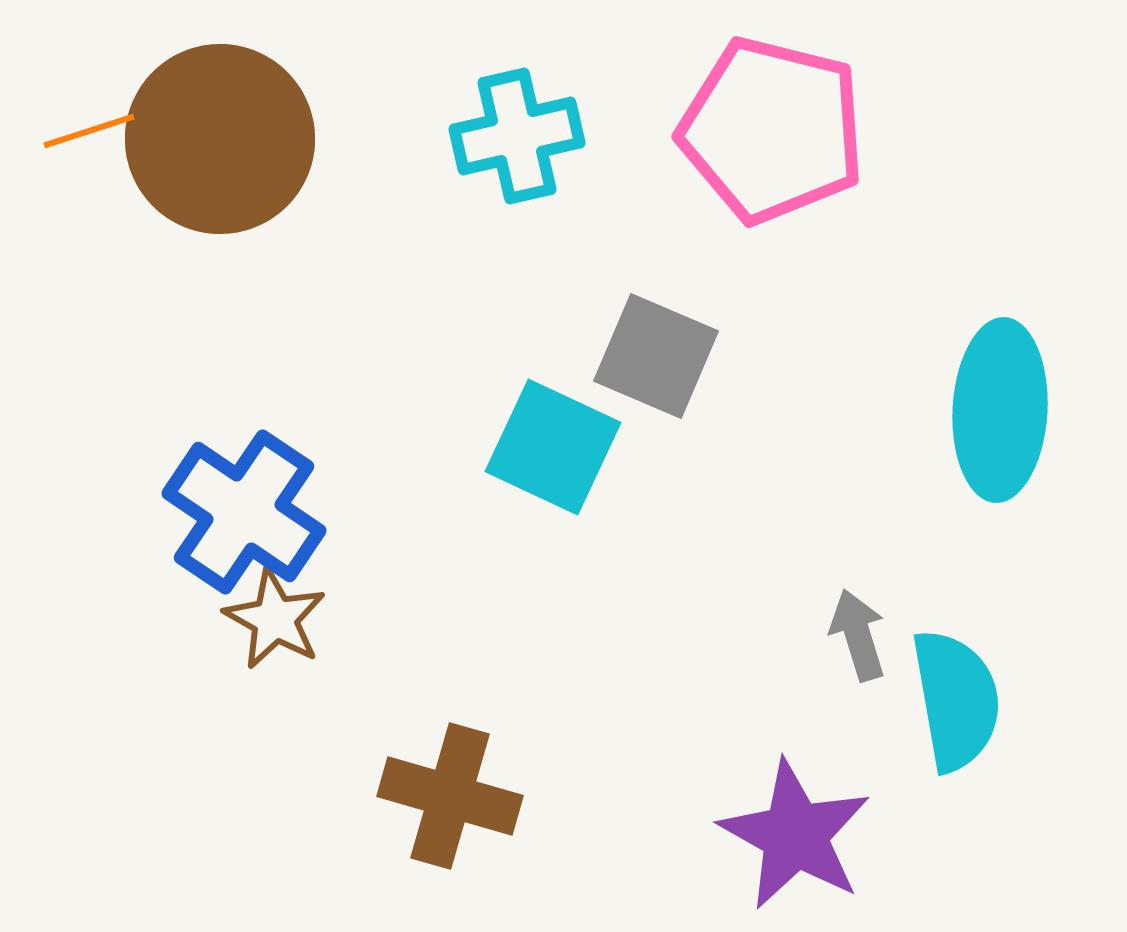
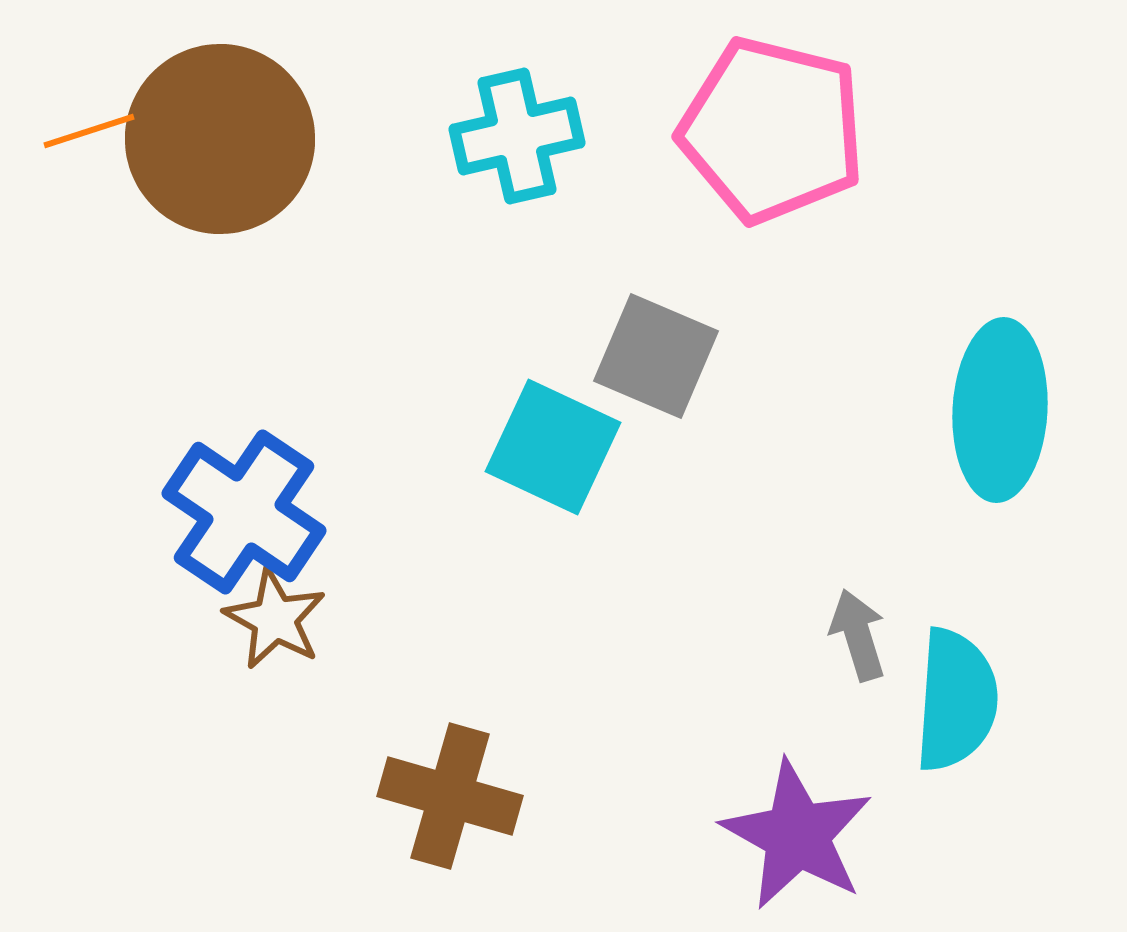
cyan semicircle: rotated 14 degrees clockwise
purple star: moved 2 px right
